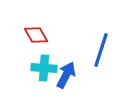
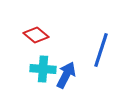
red diamond: rotated 20 degrees counterclockwise
cyan cross: moved 1 px left, 1 px down
